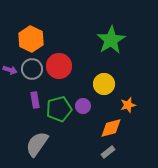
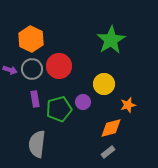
purple rectangle: moved 1 px up
purple circle: moved 4 px up
gray semicircle: rotated 28 degrees counterclockwise
